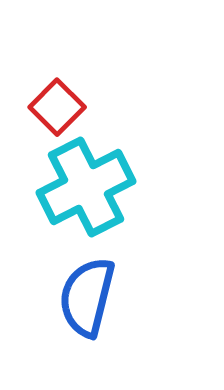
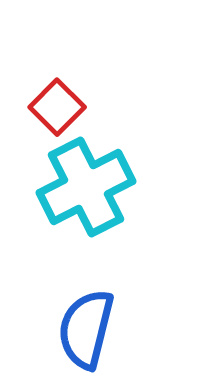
blue semicircle: moved 1 px left, 32 px down
